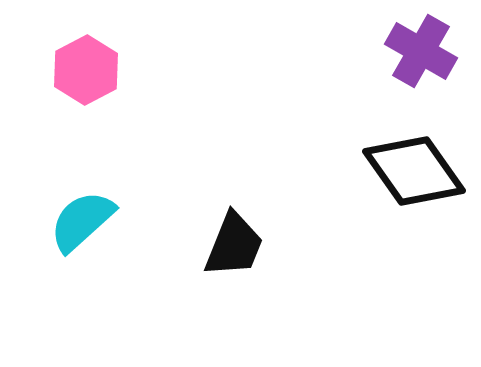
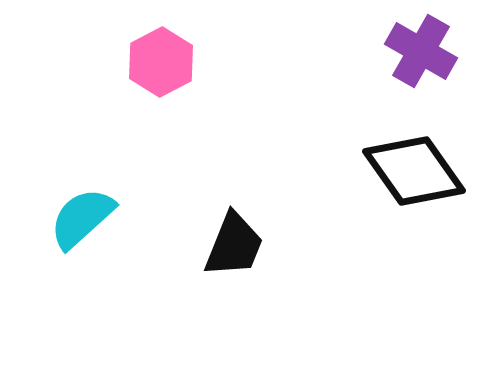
pink hexagon: moved 75 px right, 8 px up
cyan semicircle: moved 3 px up
